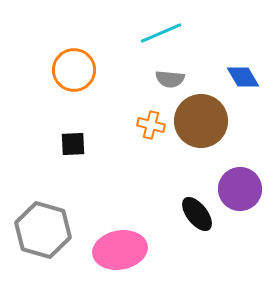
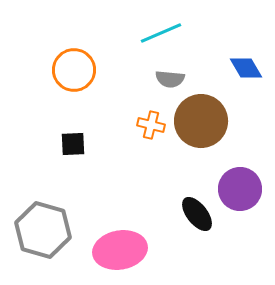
blue diamond: moved 3 px right, 9 px up
